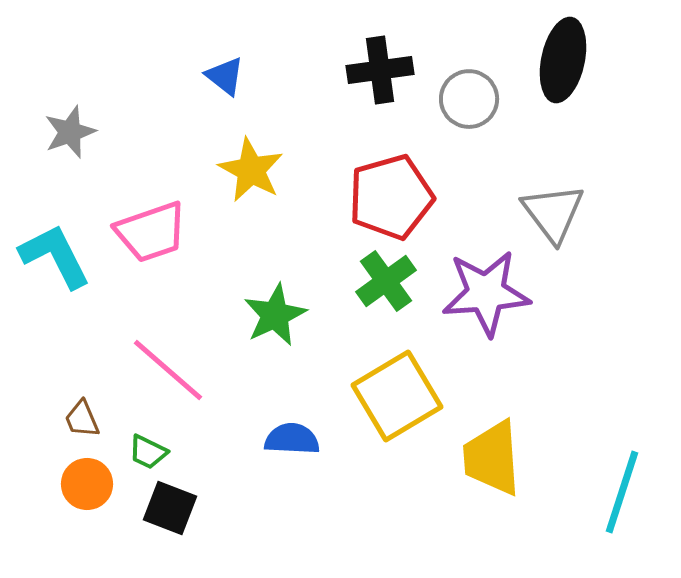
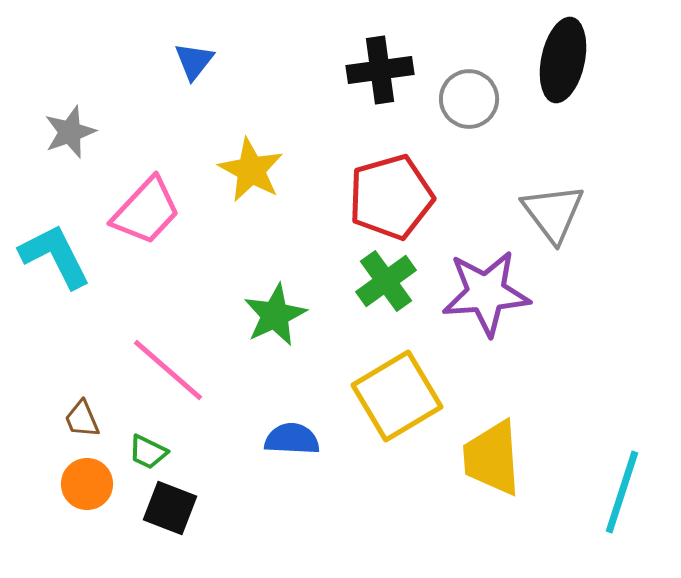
blue triangle: moved 31 px left, 15 px up; rotated 30 degrees clockwise
pink trapezoid: moved 5 px left, 21 px up; rotated 28 degrees counterclockwise
